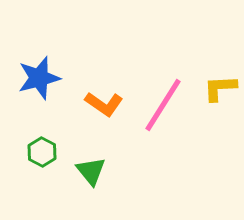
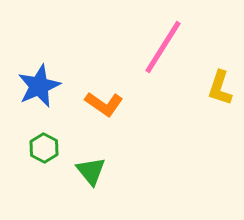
blue star: moved 8 px down; rotated 9 degrees counterclockwise
yellow L-shape: rotated 69 degrees counterclockwise
pink line: moved 58 px up
green hexagon: moved 2 px right, 4 px up
